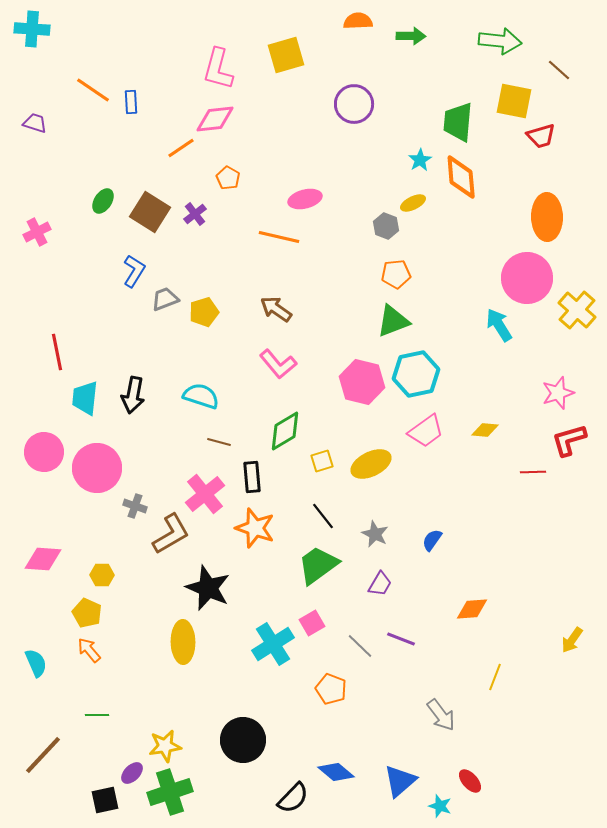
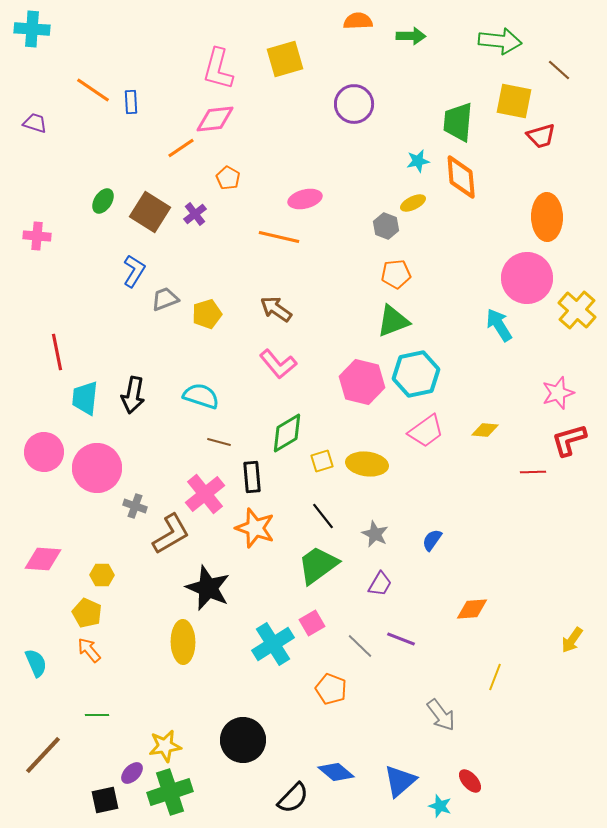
yellow square at (286, 55): moved 1 px left, 4 px down
cyan star at (420, 160): moved 2 px left, 1 px down; rotated 20 degrees clockwise
pink cross at (37, 232): moved 4 px down; rotated 32 degrees clockwise
yellow pentagon at (204, 312): moved 3 px right, 2 px down
green diamond at (285, 431): moved 2 px right, 2 px down
yellow ellipse at (371, 464): moved 4 px left; rotated 33 degrees clockwise
